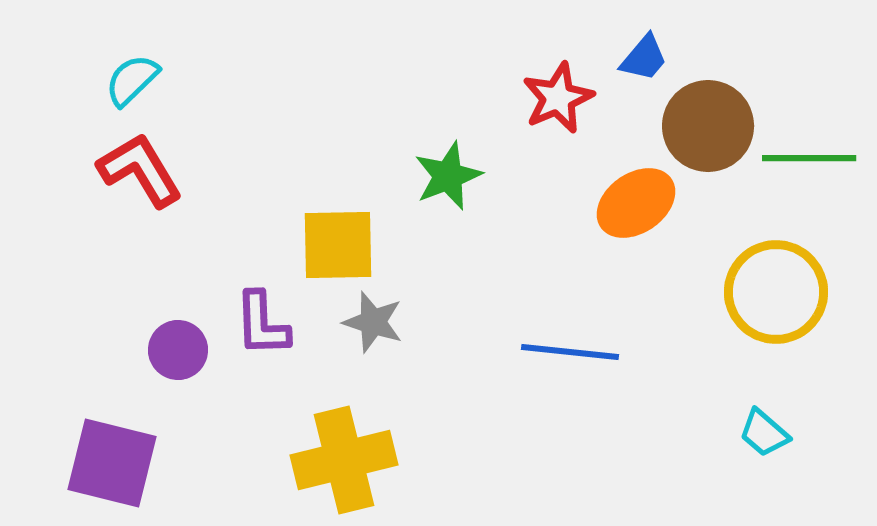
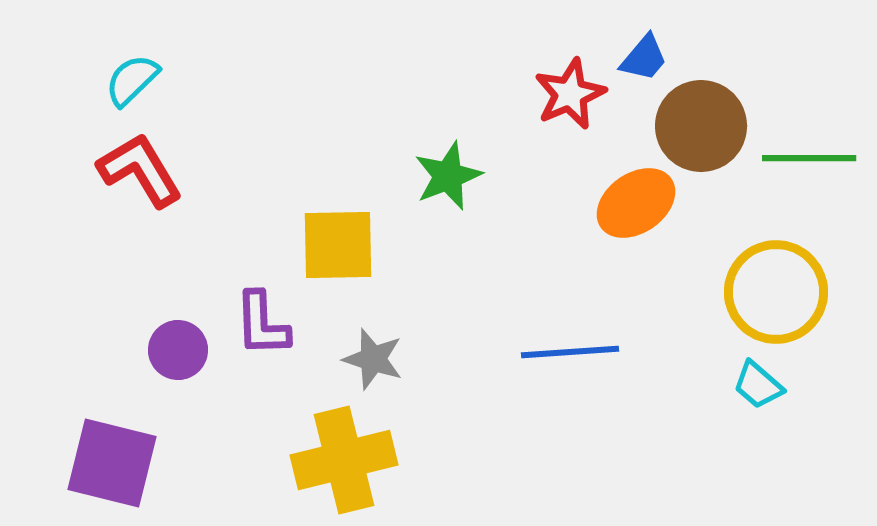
red star: moved 12 px right, 4 px up
brown circle: moved 7 px left
gray star: moved 37 px down
blue line: rotated 10 degrees counterclockwise
cyan trapezoid: moved 6 px left, 48 px up
